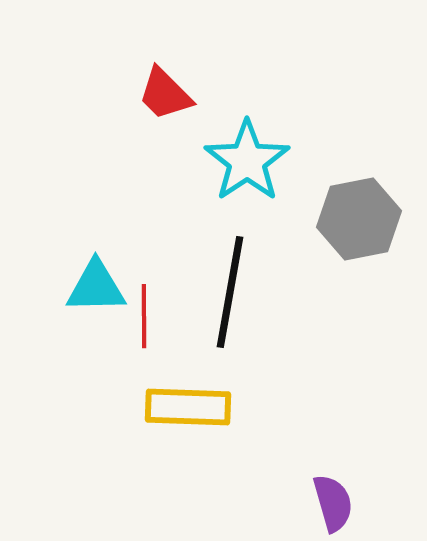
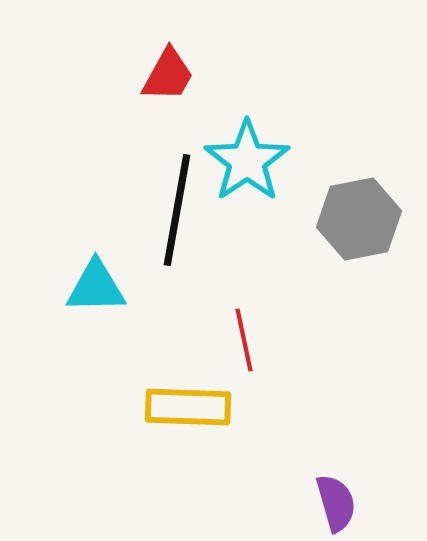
red trapezoid: moved 3 px right, 19 px up; rotated 106 degrees counterclockwise
black line: moved 53 px left, 82 px up
red line: moved 100 px right, 24 px down; rotated 12 degrees counterclockwise
purple semicircle: moved 3 px right
